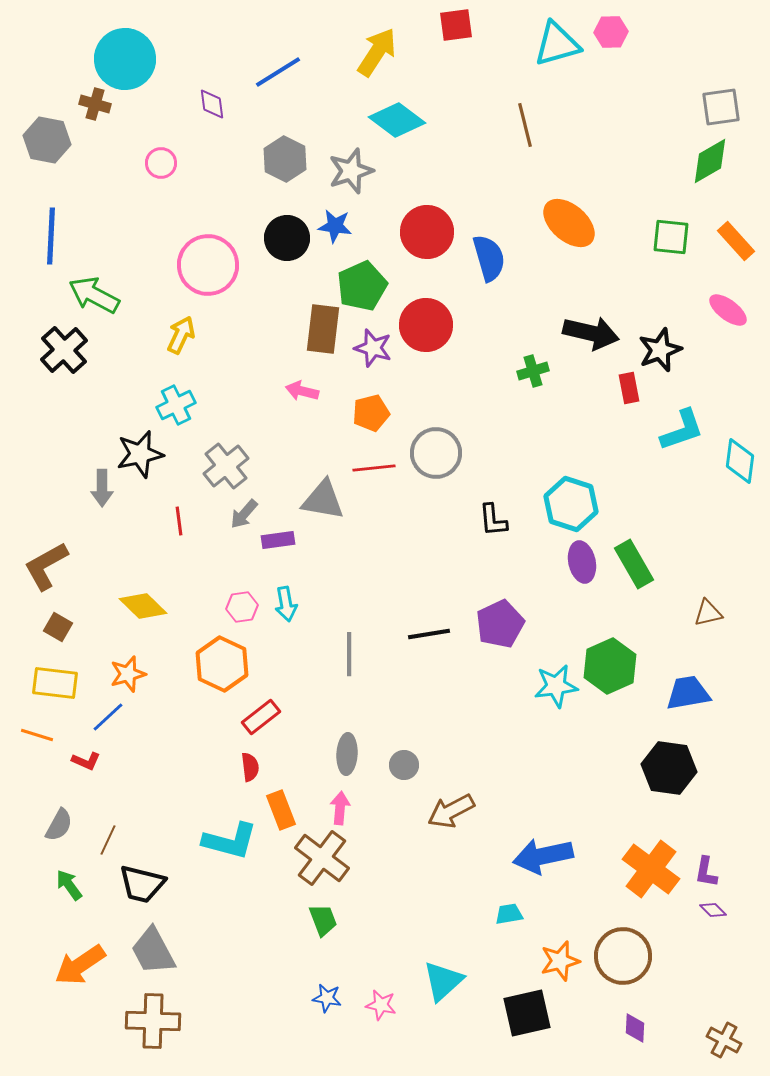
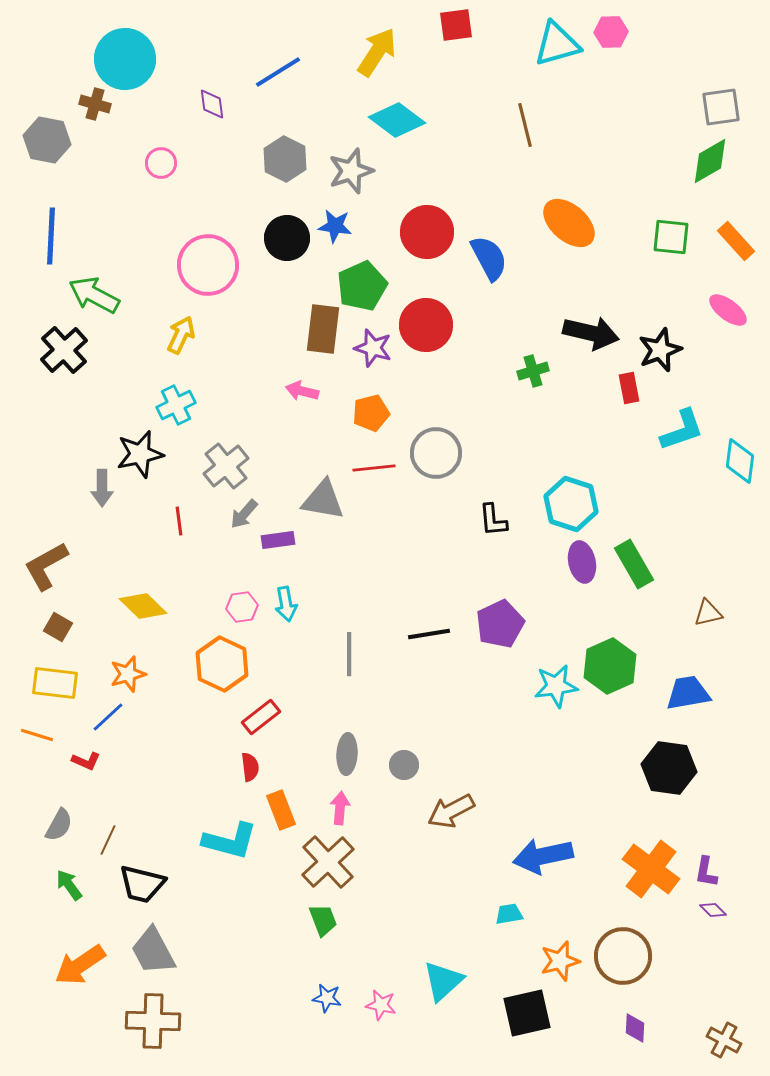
blue semicircle at (489, 258): rotated 12 degrees counterclockwise
brown cross at (322, 858): moved 6 px right, 4 px down; rotated 10 degrees clockwise
